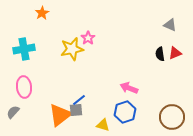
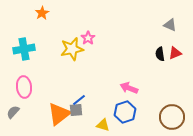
orange triangle: moved 1 px left, 1 px up
